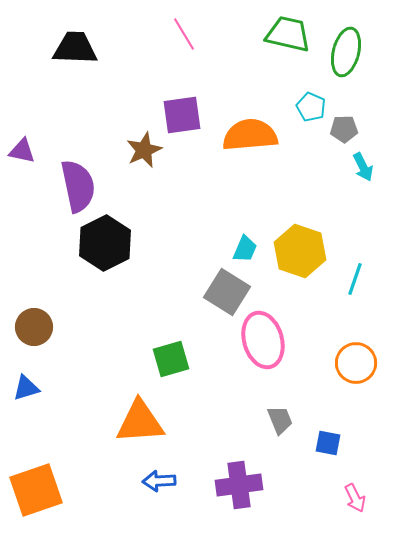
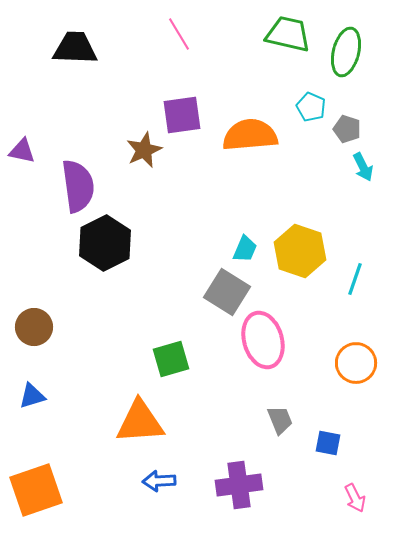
pink line: moved 5 px left
gray pentagon: moved 3 px right; rotated 20 degrees clockwise
purple semicircle: rotated 4 degrees clockwise
blue triangle: moved 6 px right, 8 px down
